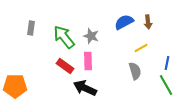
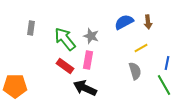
green arrow: moved 1 px right, 2 px down
pink rectangle: moved 1 px up; rotated 12 degrees clockwise
green line: moved 2 px left
